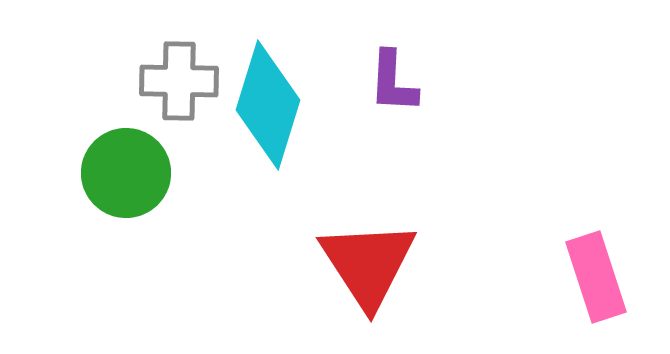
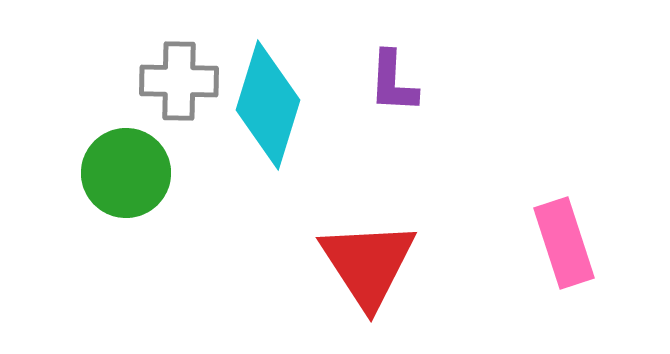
pink rectangle: moved 32 px left, 34 px up
